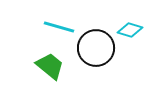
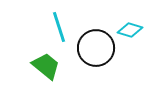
cyan line: rotated 56 degrees clockwise
green trapezoid: moved 4 px left
